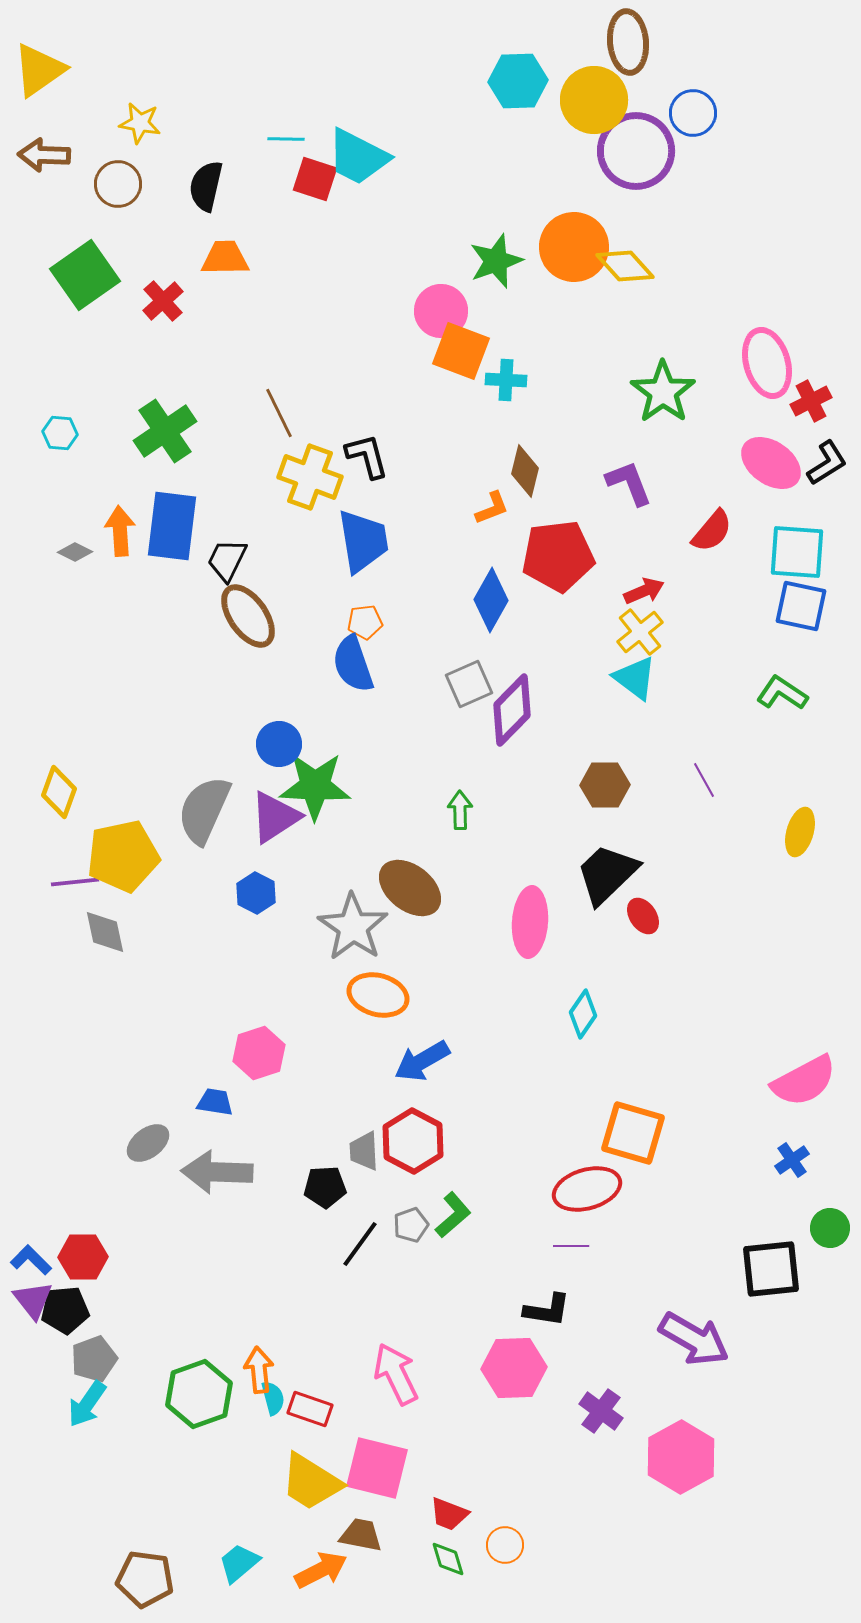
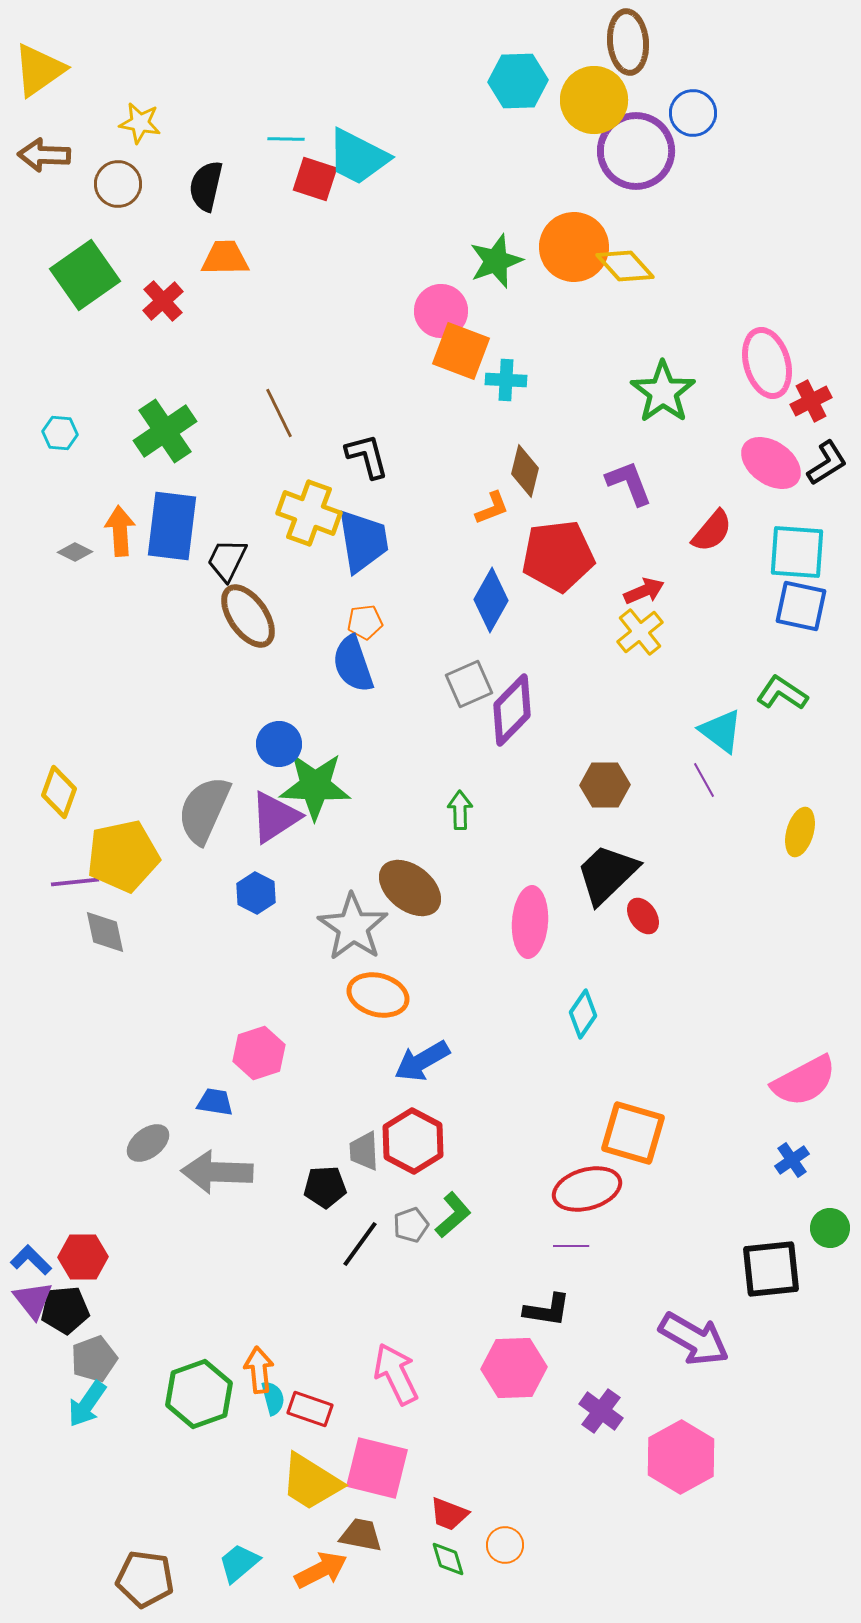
yellow cross at (310, 477): moved 1 px left, 36 px down
cyan triangle at (635, 678): moved 86 px right, 53 px down
